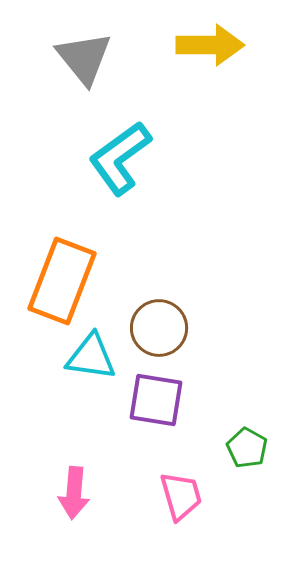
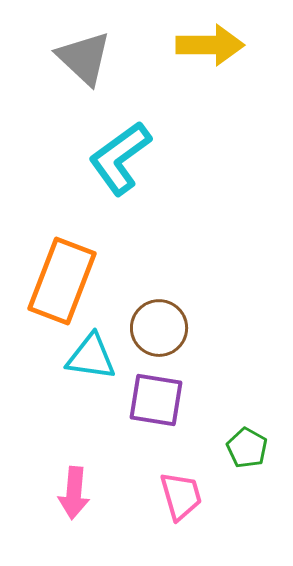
gray triangle: rotated 8 degrees counterclockwise
